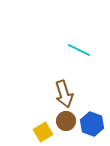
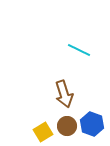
brown circle: moved 1 px right, 5 px down
